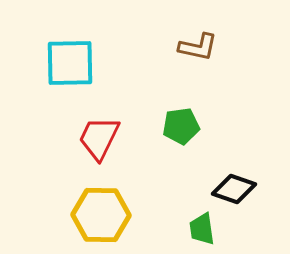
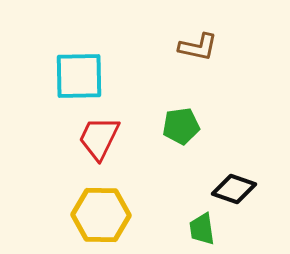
cyan square: moved 9 px right, 13 px down
